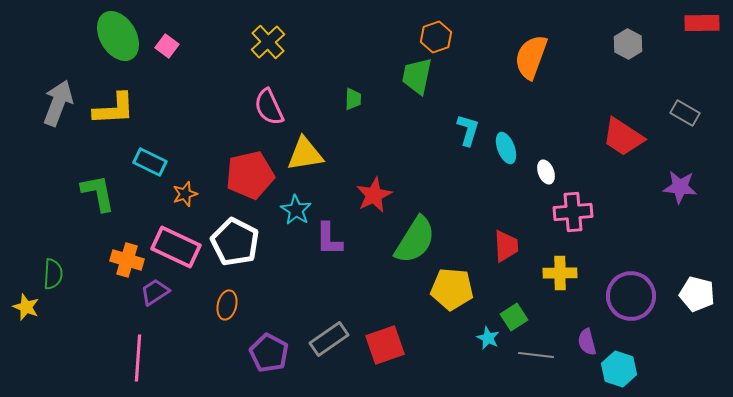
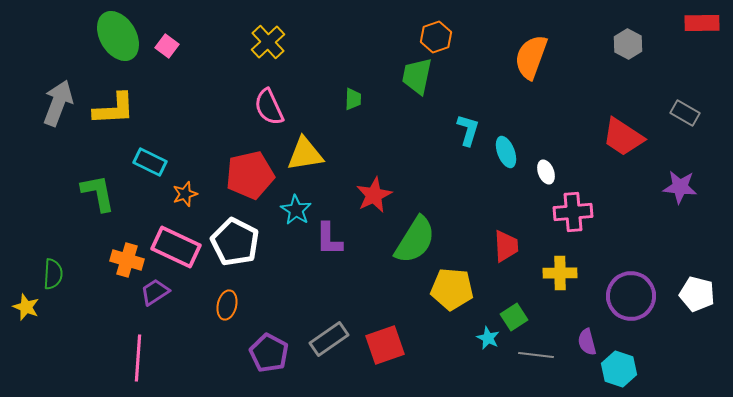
cyan ellipse at (506, 148): moved 4 px down
